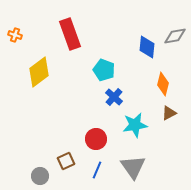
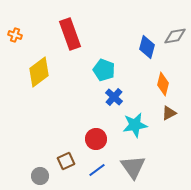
blue diamond: rotated 10 degrees clockwise
blue line: rotated 30 degrees clockwise
